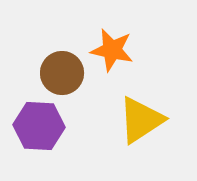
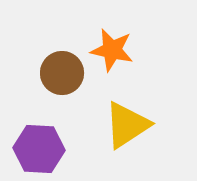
yellow triangle: moved 14 px left, 5 px down
purple hexagon: moved 23 px down
